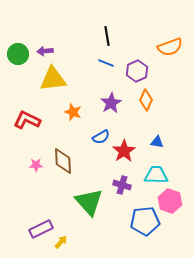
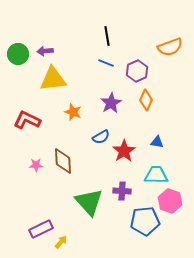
purple cross: moved 6 px down; rotated 12 degrees counterclockwise
